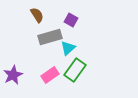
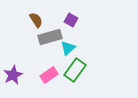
brown semicircle: moved 1 px left, 5 px down
pink rectangle: moved 1 px left
